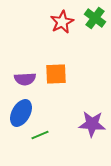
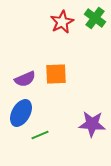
purple semicircle: rotated 20 degrees counterclockwise
